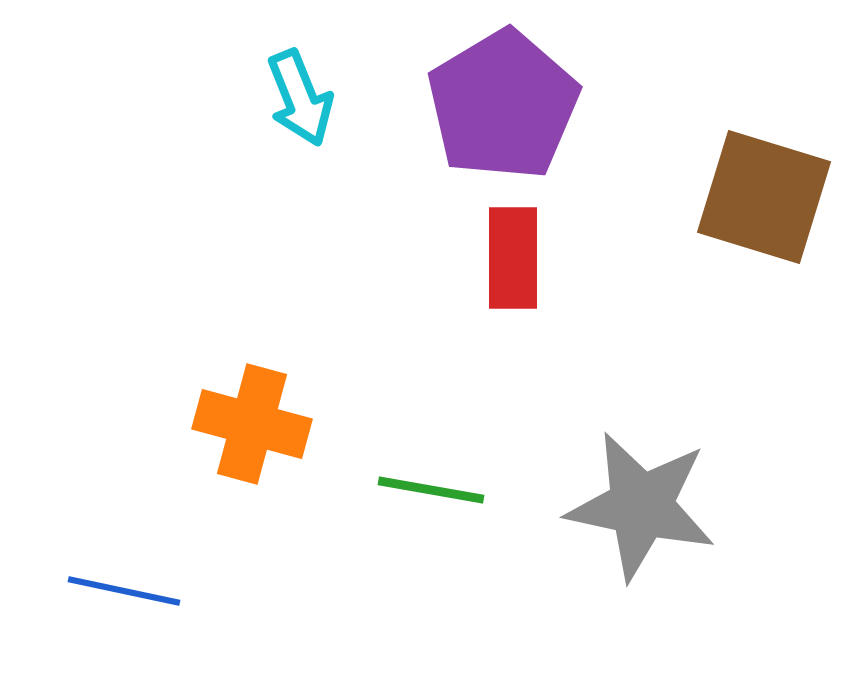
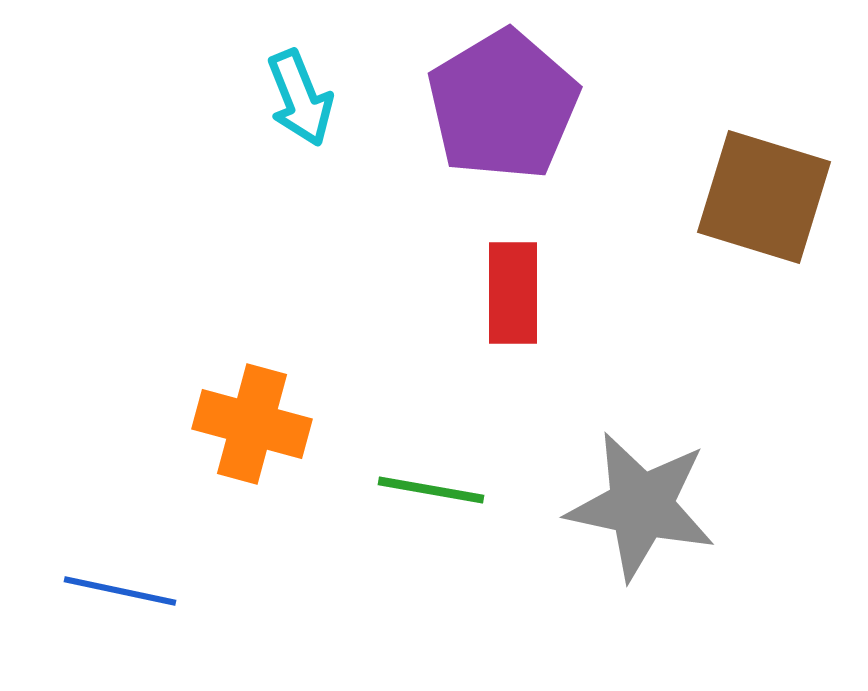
red rectangle: moved 35 px down
blue line: moved 4 px left
